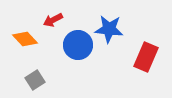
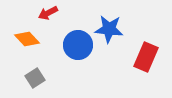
red arrow: moved 5 px left, 7 px up
orange diamond: moved 2 px right
gray square: moved 2 px up
